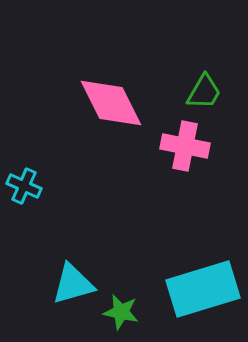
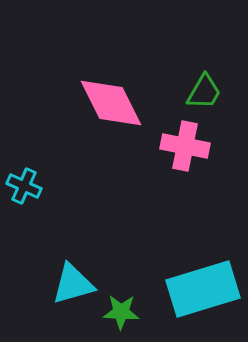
green star: rotated 9 degrees counterclockwise
